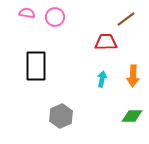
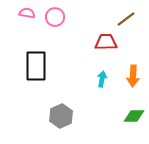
green diamond: moved 2 px right
